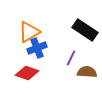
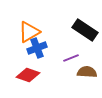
purple line: rotated 42 degrees clockwise
red diamond: moved 1 px right, 2 px down
